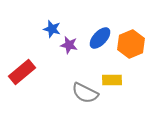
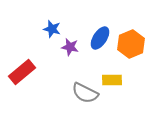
blue ellipse: rotated 10 degrees counterclockwise
purple star: moved 1 px right, 2 px down
